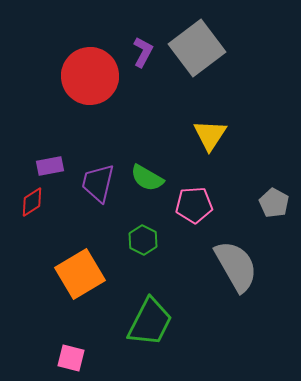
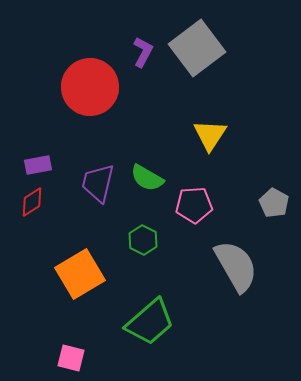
red circle: moved 11 px down
purple rectangle: moved 12 px left, 1 px up
green trapezoid: rotated 22 degrees clockwise
